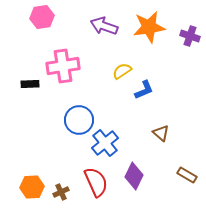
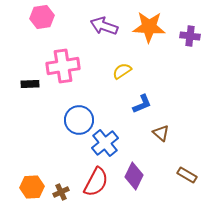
orange star: rotated 12 degrees clockwise
purple cross: rotated 12 degrees counterclockwise
blue L-shape: moved 2 px left, 14 px down
red semicircle: rotated 52 degrees clockwise
